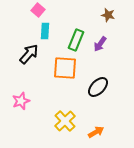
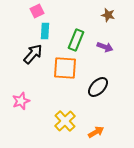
pink square: moved 1 px left, 1 px down; rotated 24 degrees clockwise
purple arrow: moved 5 px right, 3 px down; rotated 105 degrees counterclockwise
black arrow: moved 4 px right
